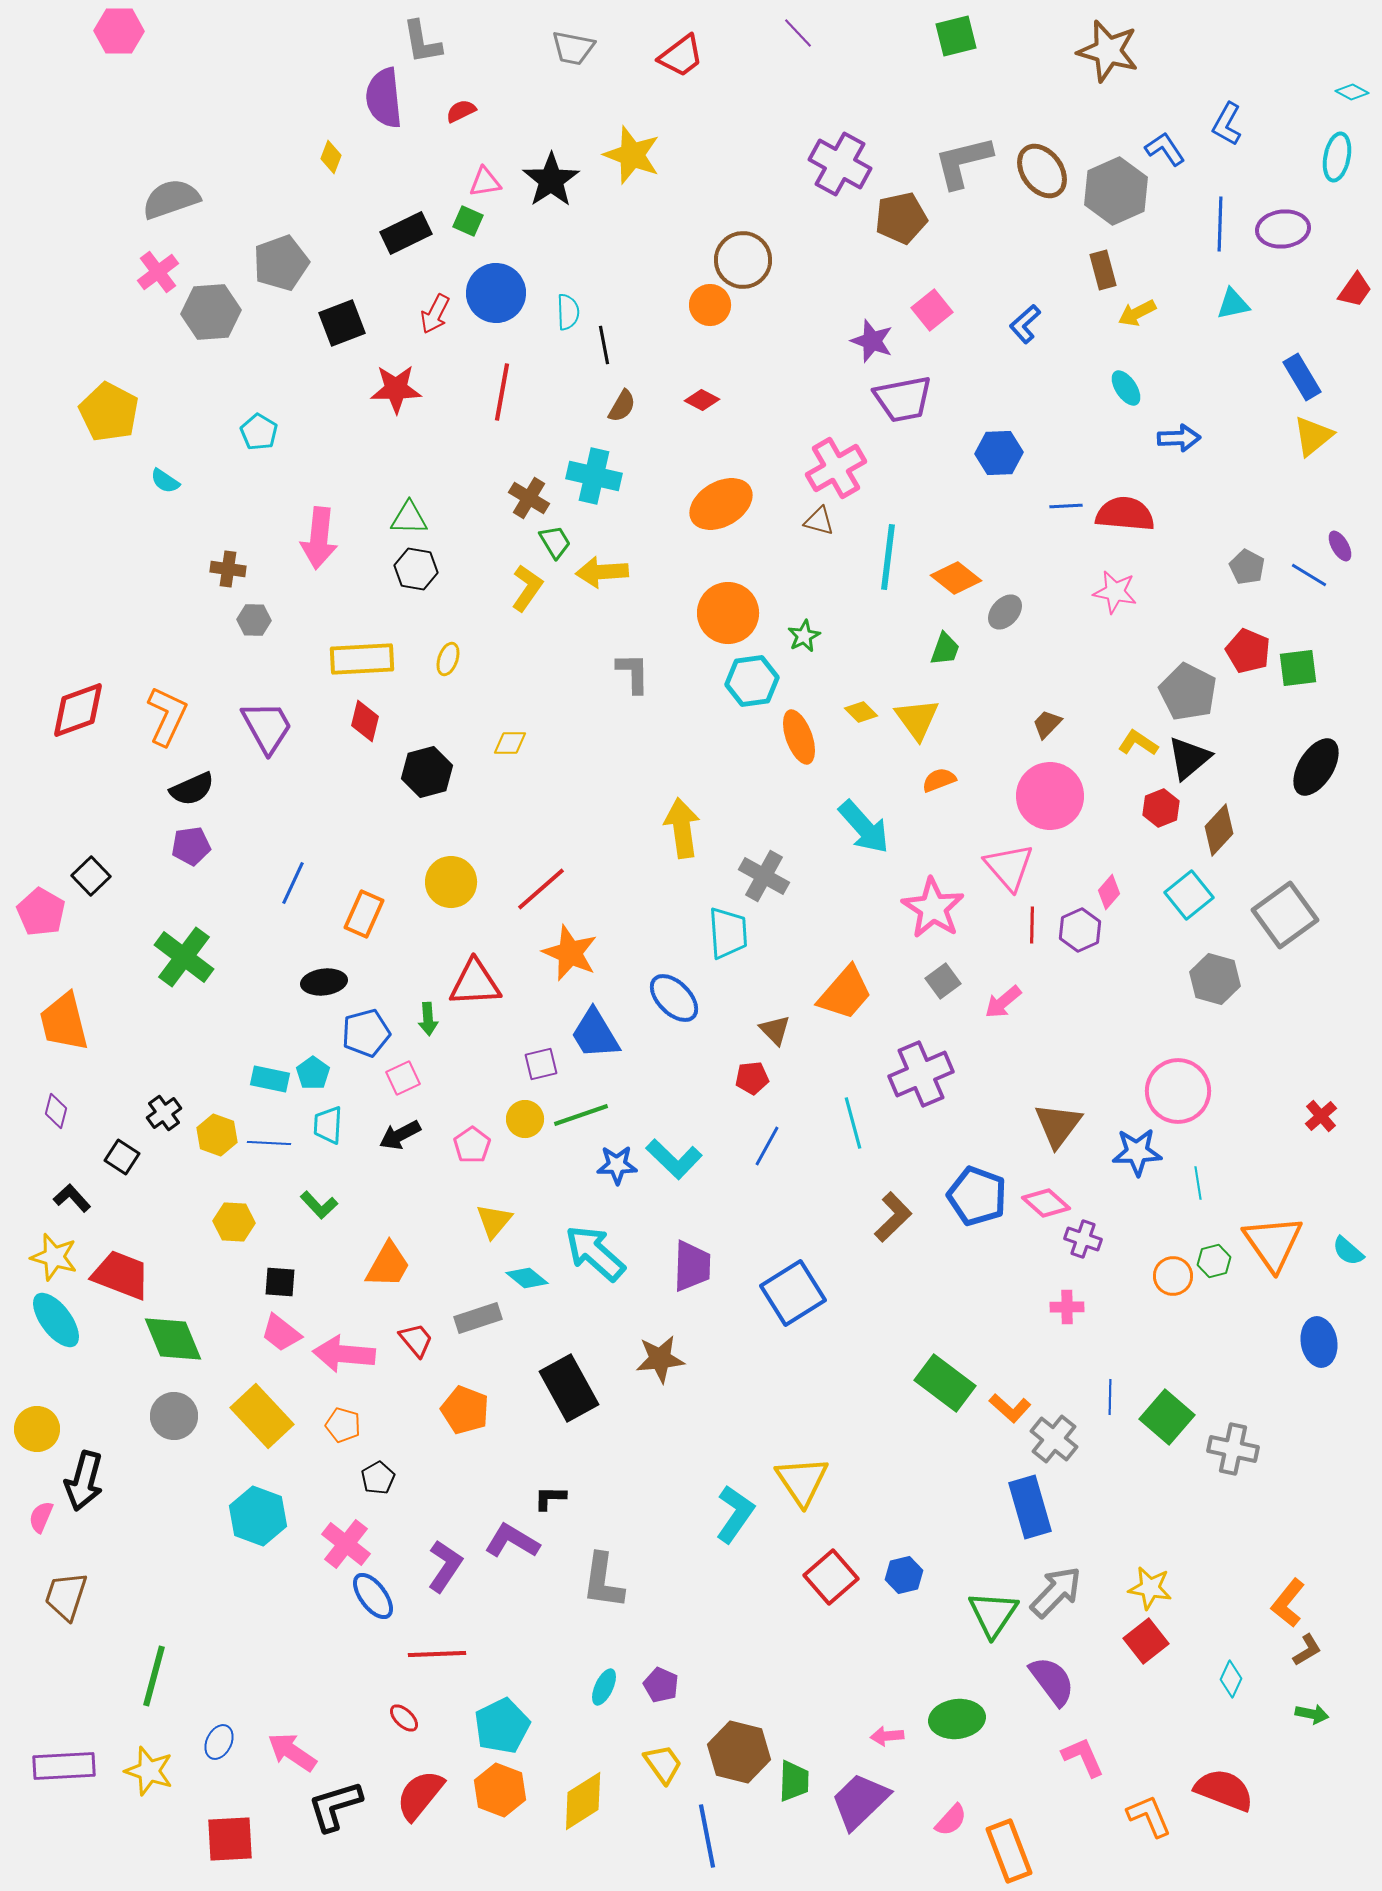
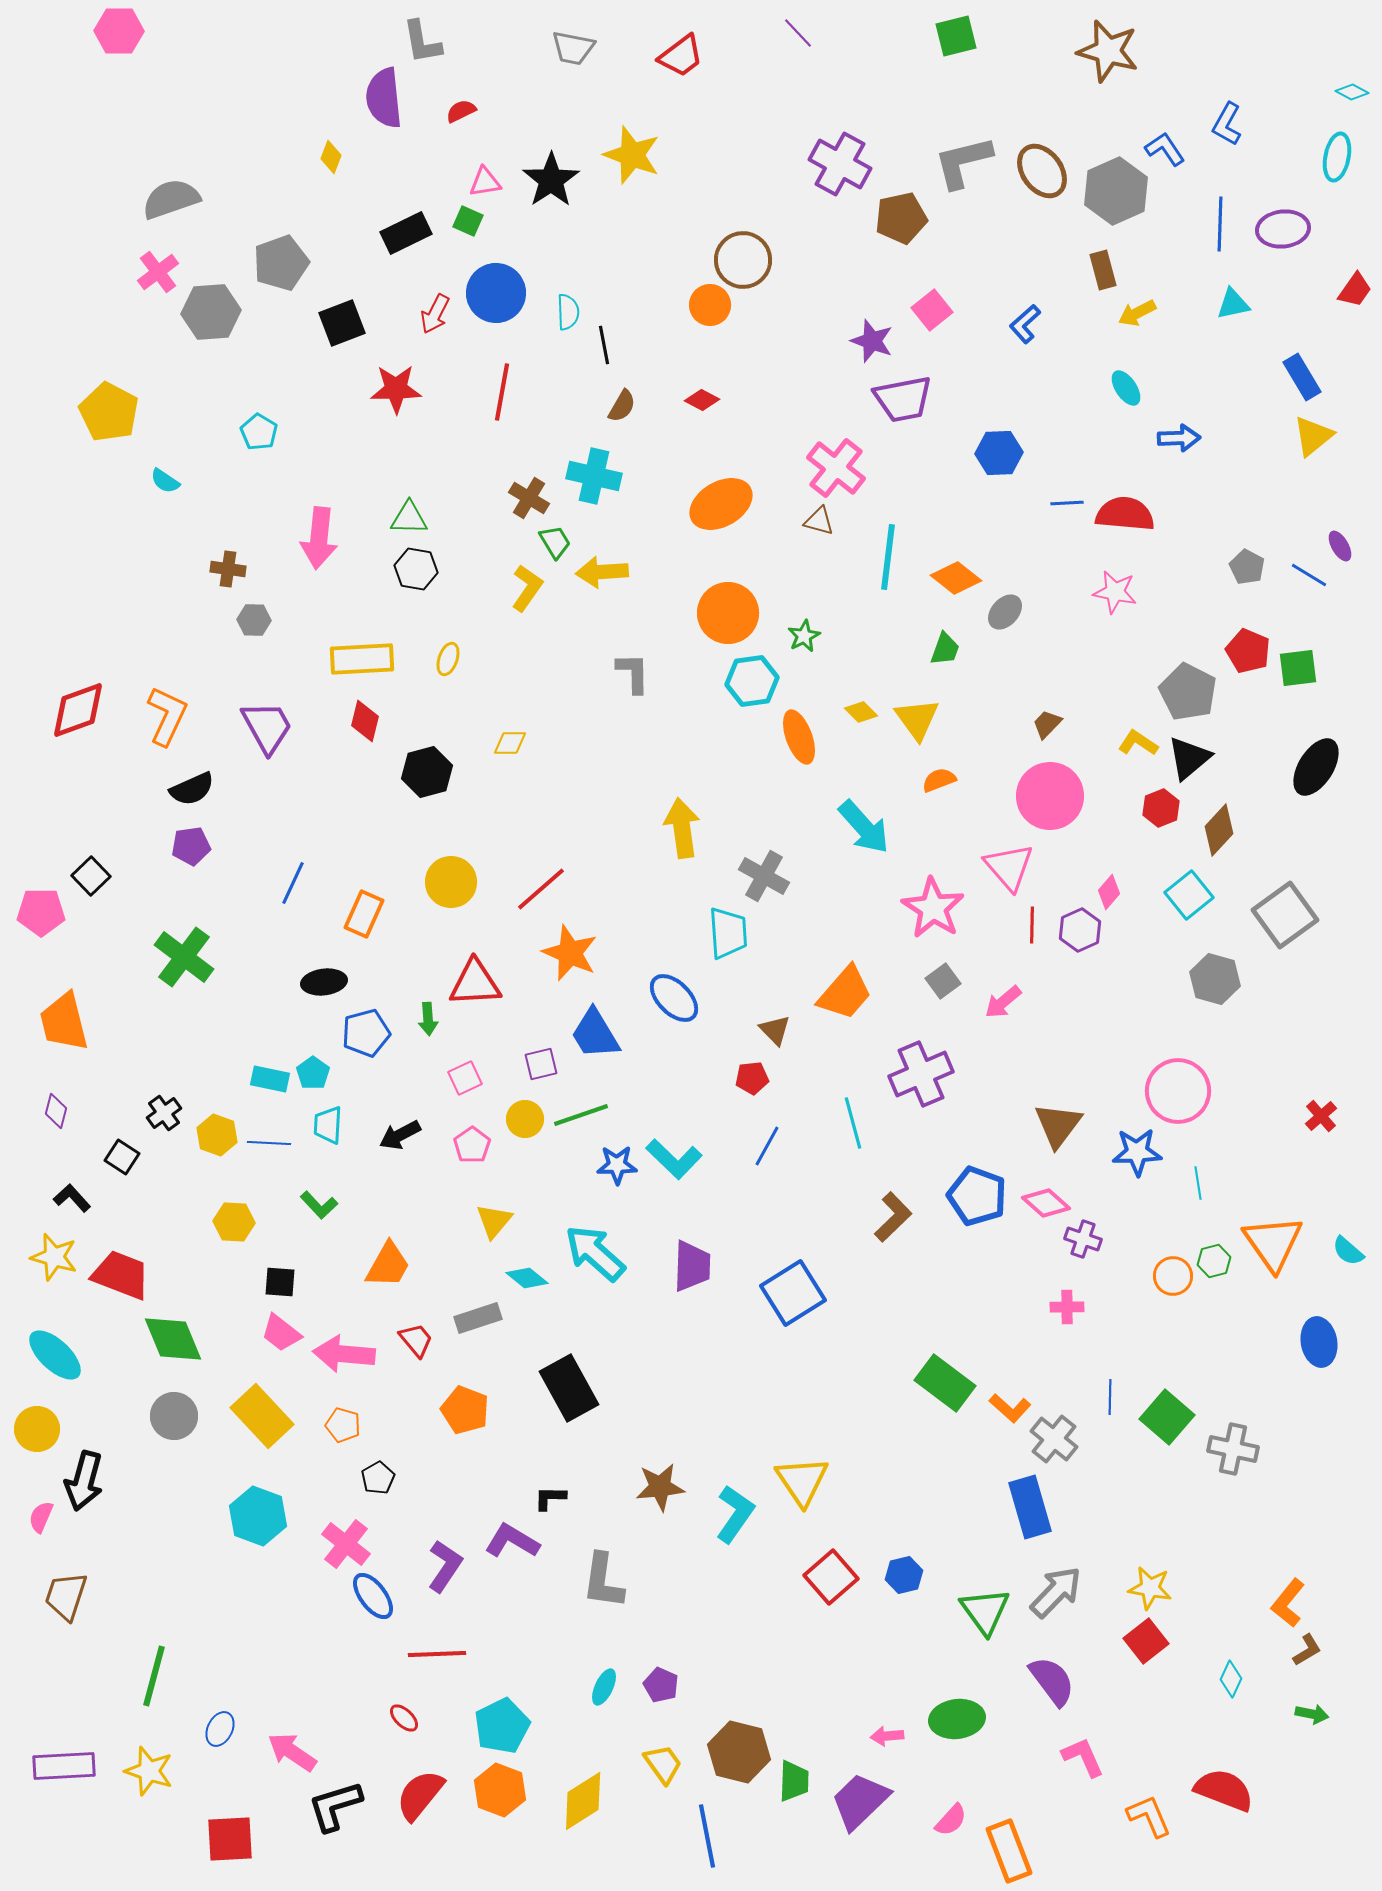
pink cross at (836, 468): rotated 22 degrees counterclockwise
blue line at (1066, 506): moved 1 px right, 3 px up
pink pentagon at (41, 912): rotated 30 degrees counterclockwise
pink square at (403, 1078): moved 62 px right
cyan ellipse at (56, 1320): moved 1 px left, 35 px down; rotated 10 degrees counterclockwise
brown star at (660, 1359): moved 128 px down
green triangle at (993, 1614): moved 8 px left, 3 px up; rotated 10 degrees counterclockwise
blue ellipse at (219, 1742): moved 1 px right, 13 px up
